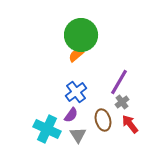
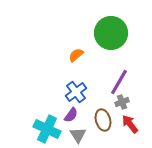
green circle: moved 30 px right, 2 px up
gray cross: rotated 16 degrees clockwise
